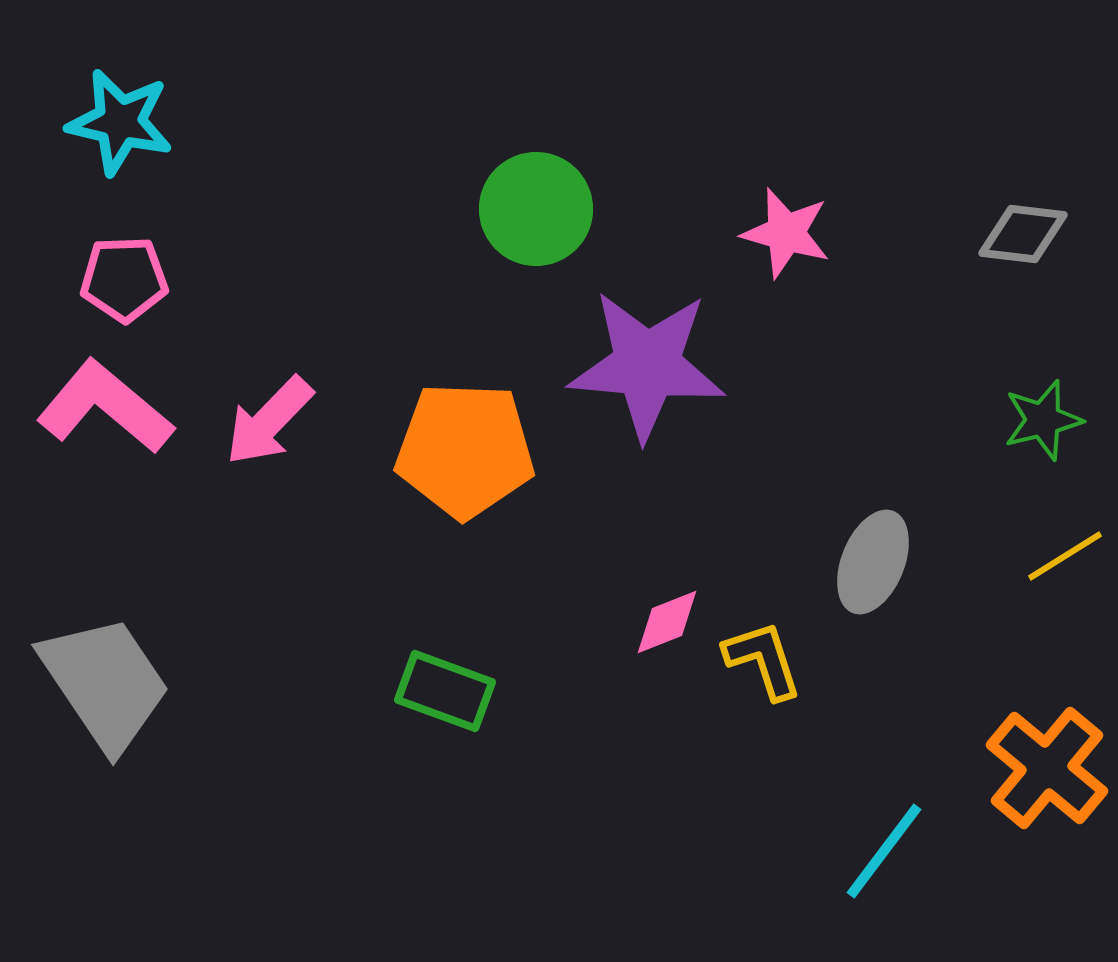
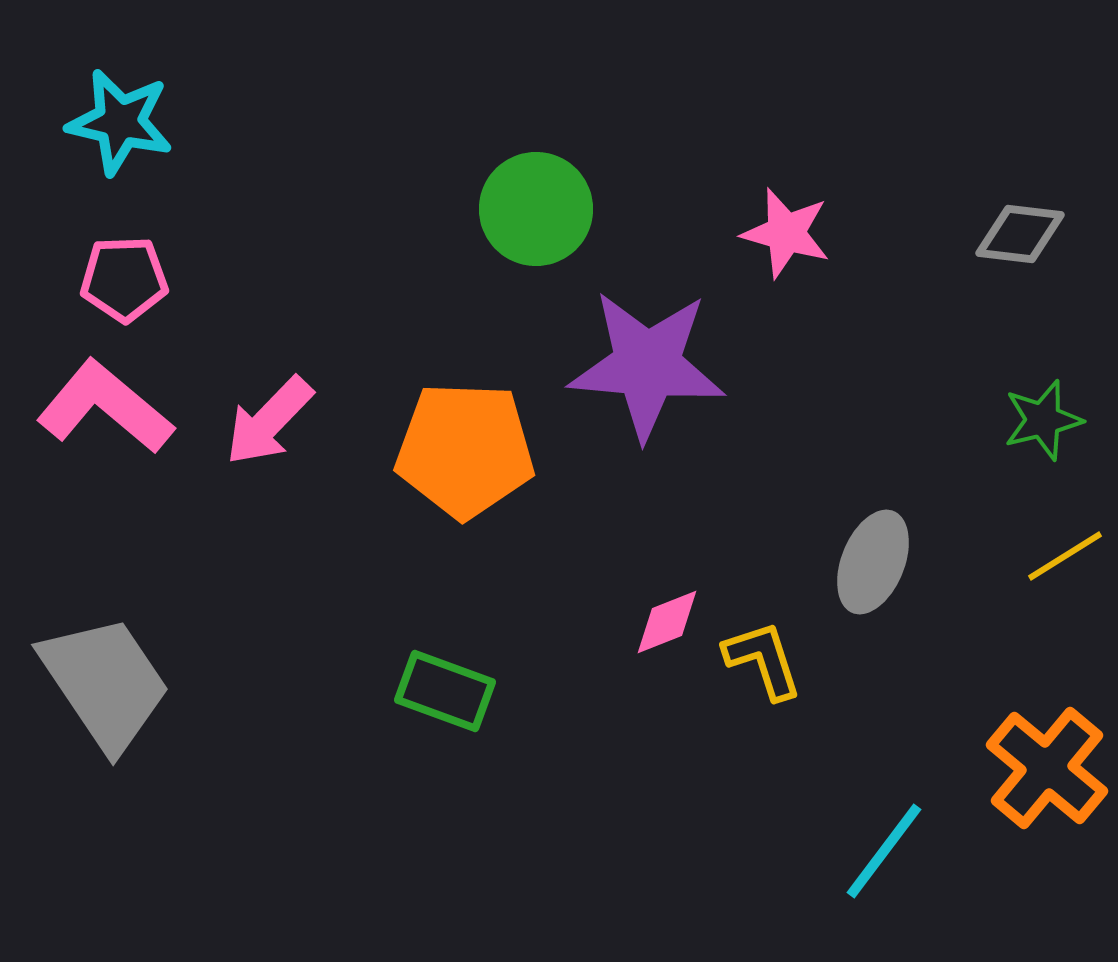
gray diamond: moved 3 px left
